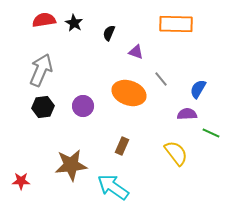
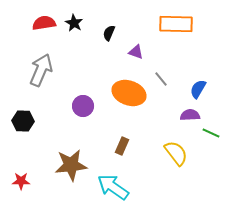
red semicircle: moved 3 px down
black hexagon: moved 20 px left, 14 px down; rotated 10 degrees clockwise
purple semicircle: moved 3 px right, 1 px down
